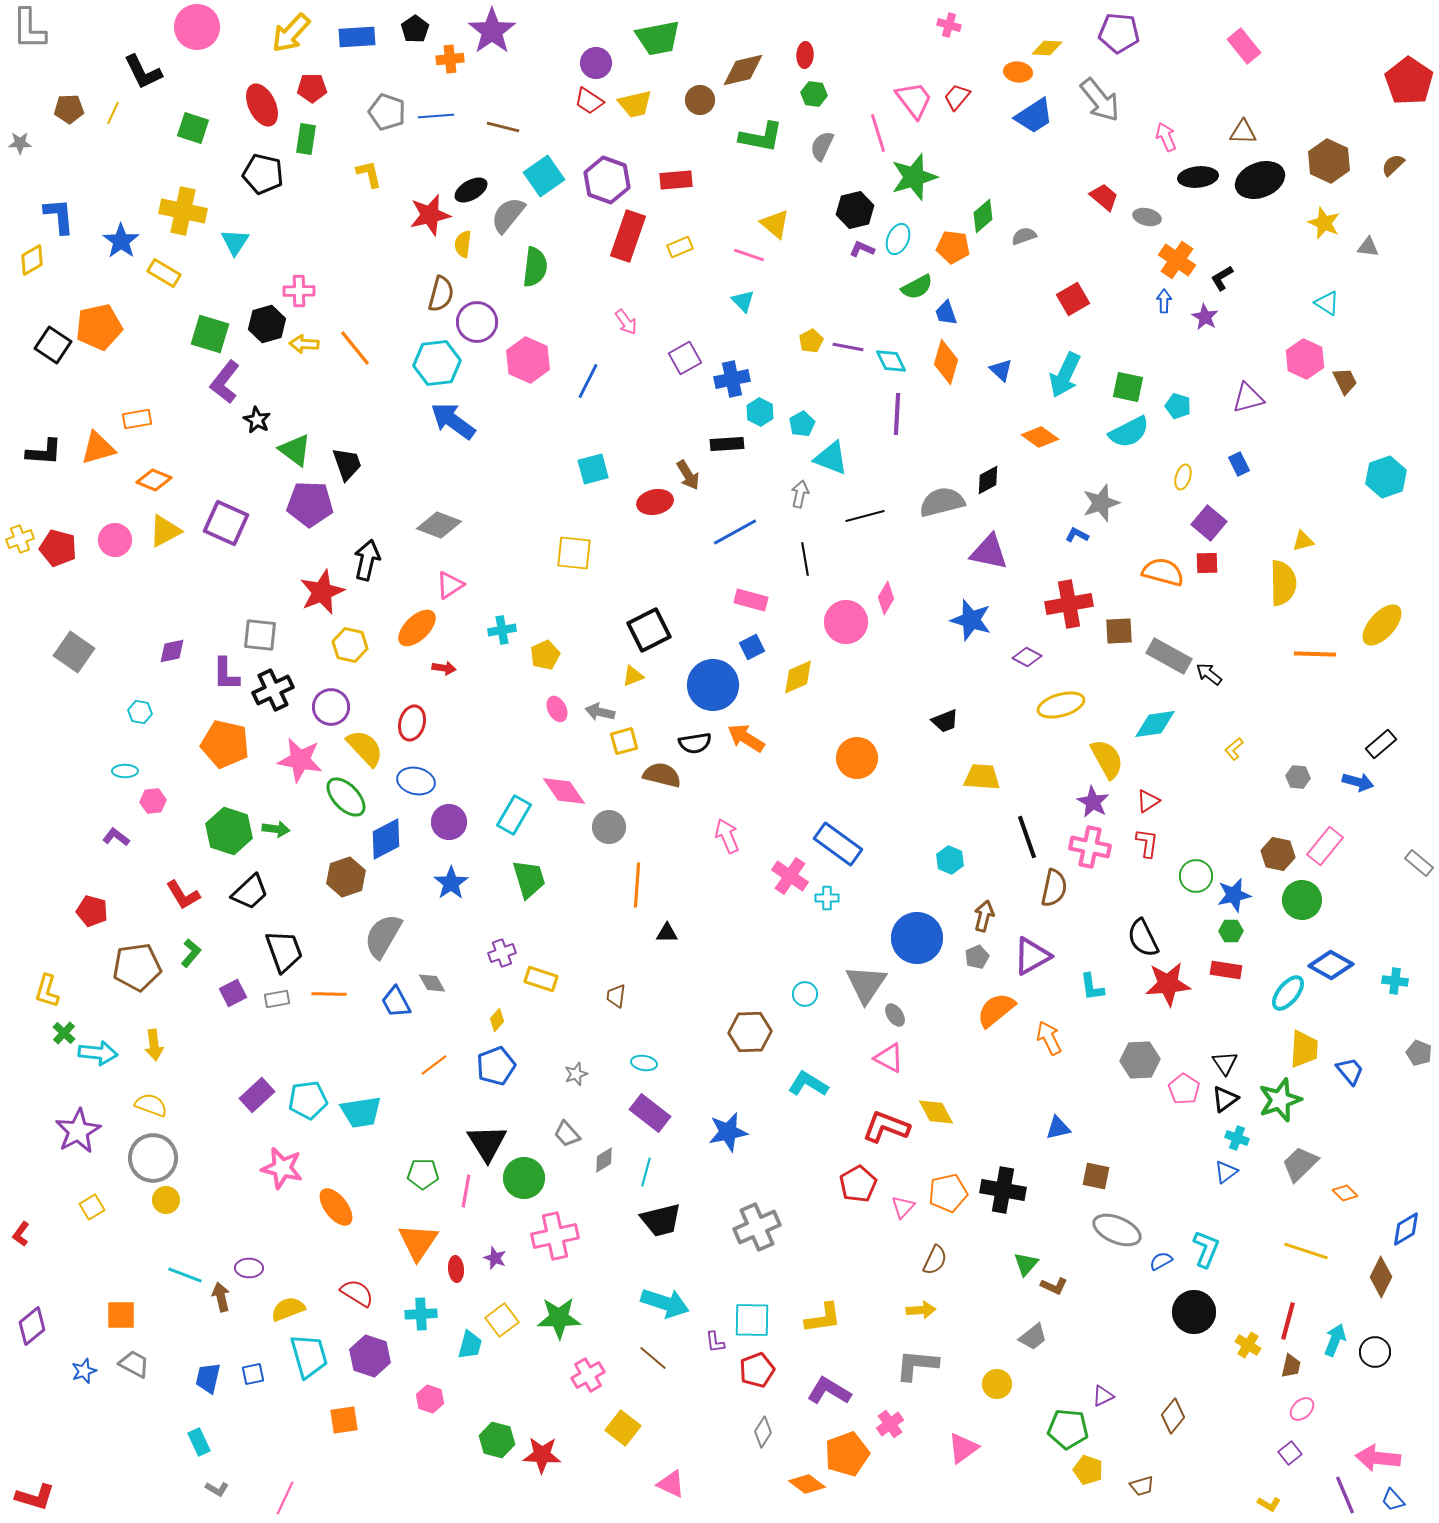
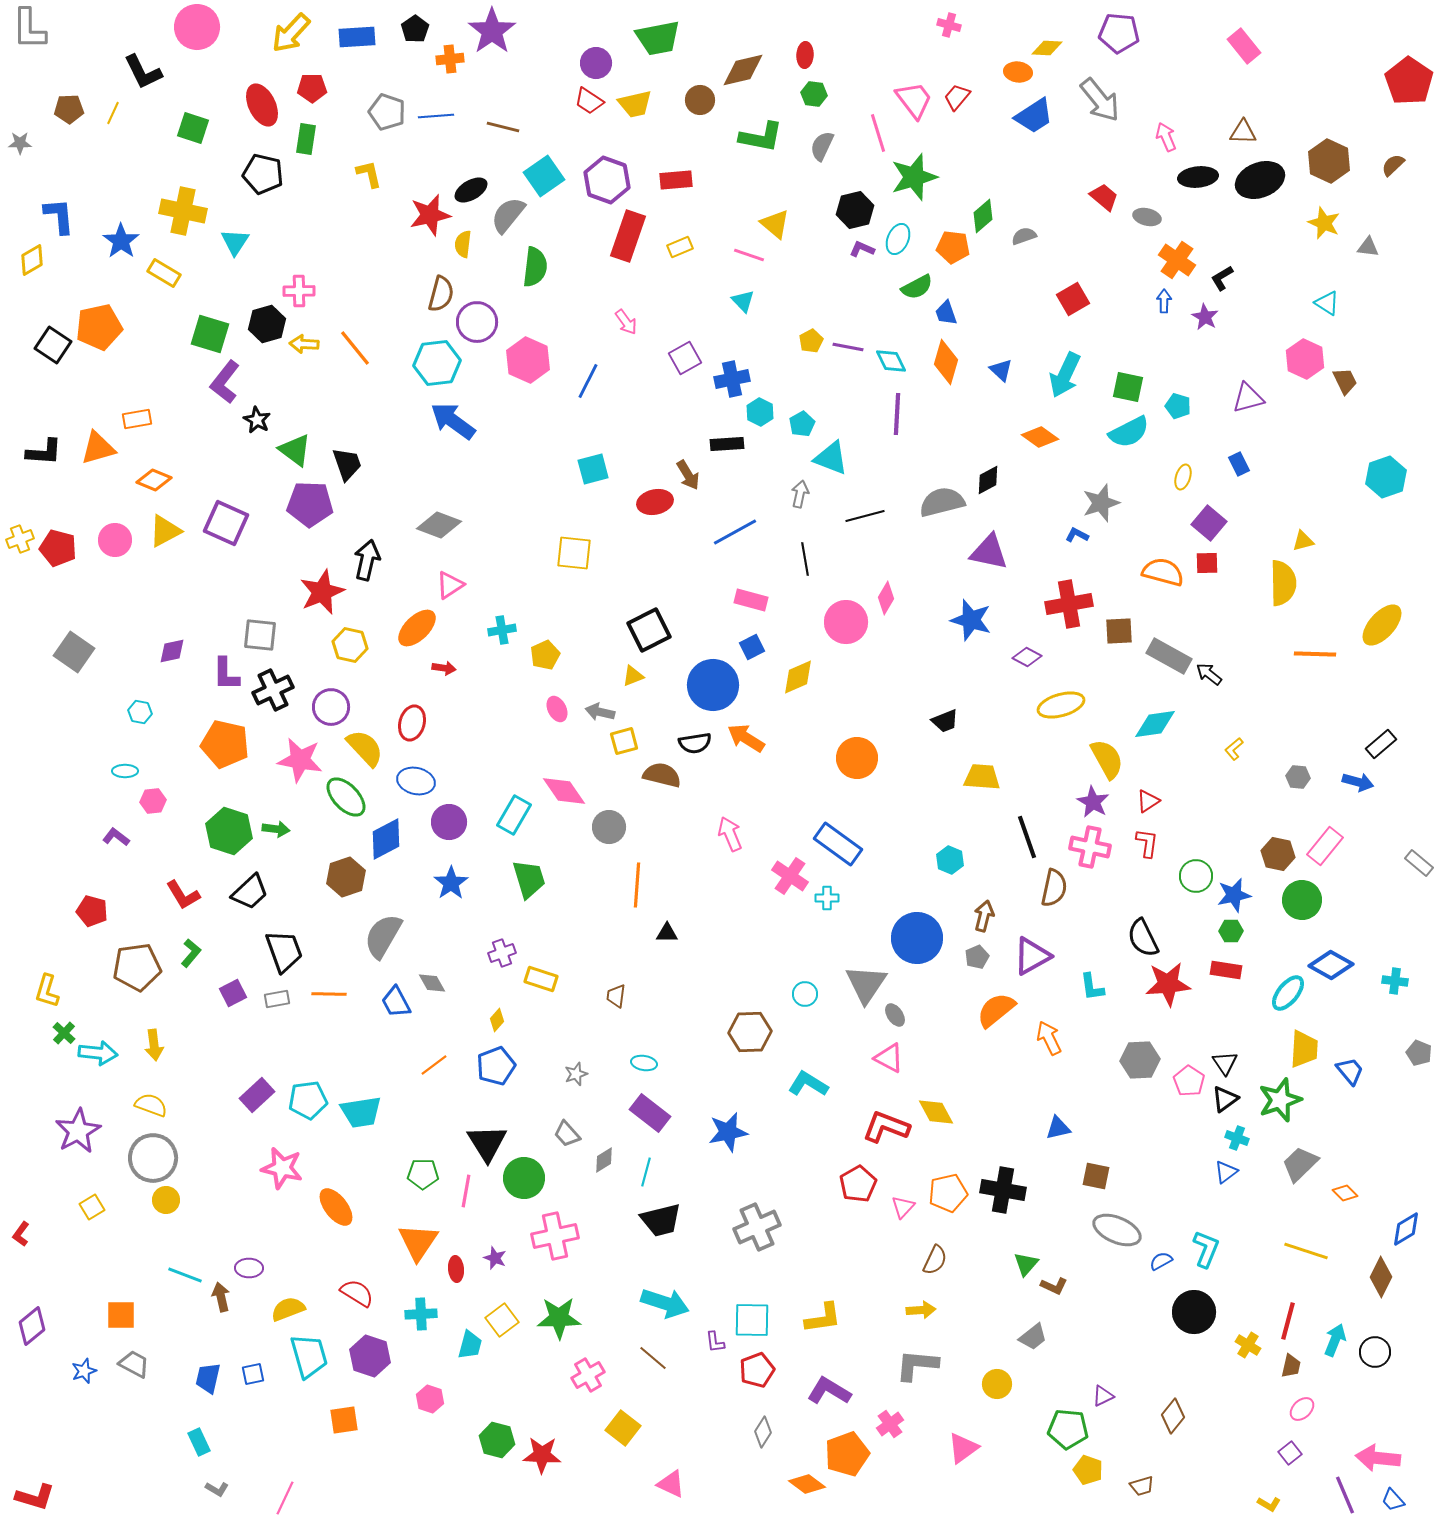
pink arrow at (727, 836): moved 3 px right, 2 px up
pink pentagon at (1184, 1089): moved 5 px right, 8 px up
